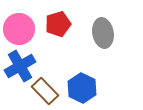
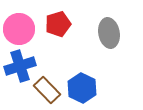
gray ellipse: moved 6 px right
blue cross: rotated 12 degrees clockwise
brown rectangle: moved 2 px right, 1 px up
